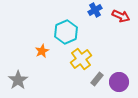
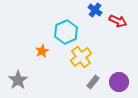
blue cross: rotated 24 degrees counterclockwise
red arrow: moved 3 px left, 5 px down
yellow cross: moved 2 px up
gray rectangle: moved 4 px left, 3 px down
